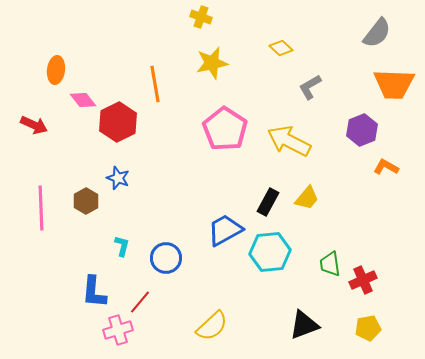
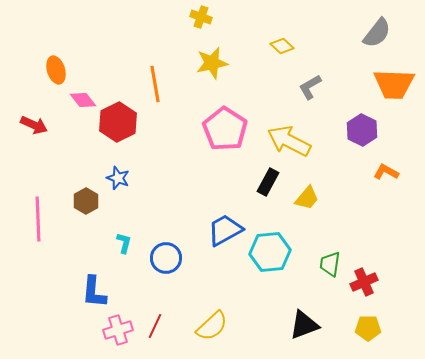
yellow diamond: moved 1 px right, 2 px up
orange ellipse: rotated 24 degrees counterclockwise
purple hexagon: rotated 12 degrees counterclockwise
orange L-shape: moved 5 px down
black rectangle: moved 20 px up
pink line: moved 3 px left, 11 px down
cyan L-shape: moved 2 px right, 3 px up
green trapezoid: rotated 16 degrees clockwise
red cross: moved 1 px right, 2 px down
red line: moved 15 px right, 24 px down; rotated 15 degrees counterclockwise
yellow pentagon: rotated 10 degrees clockwise
